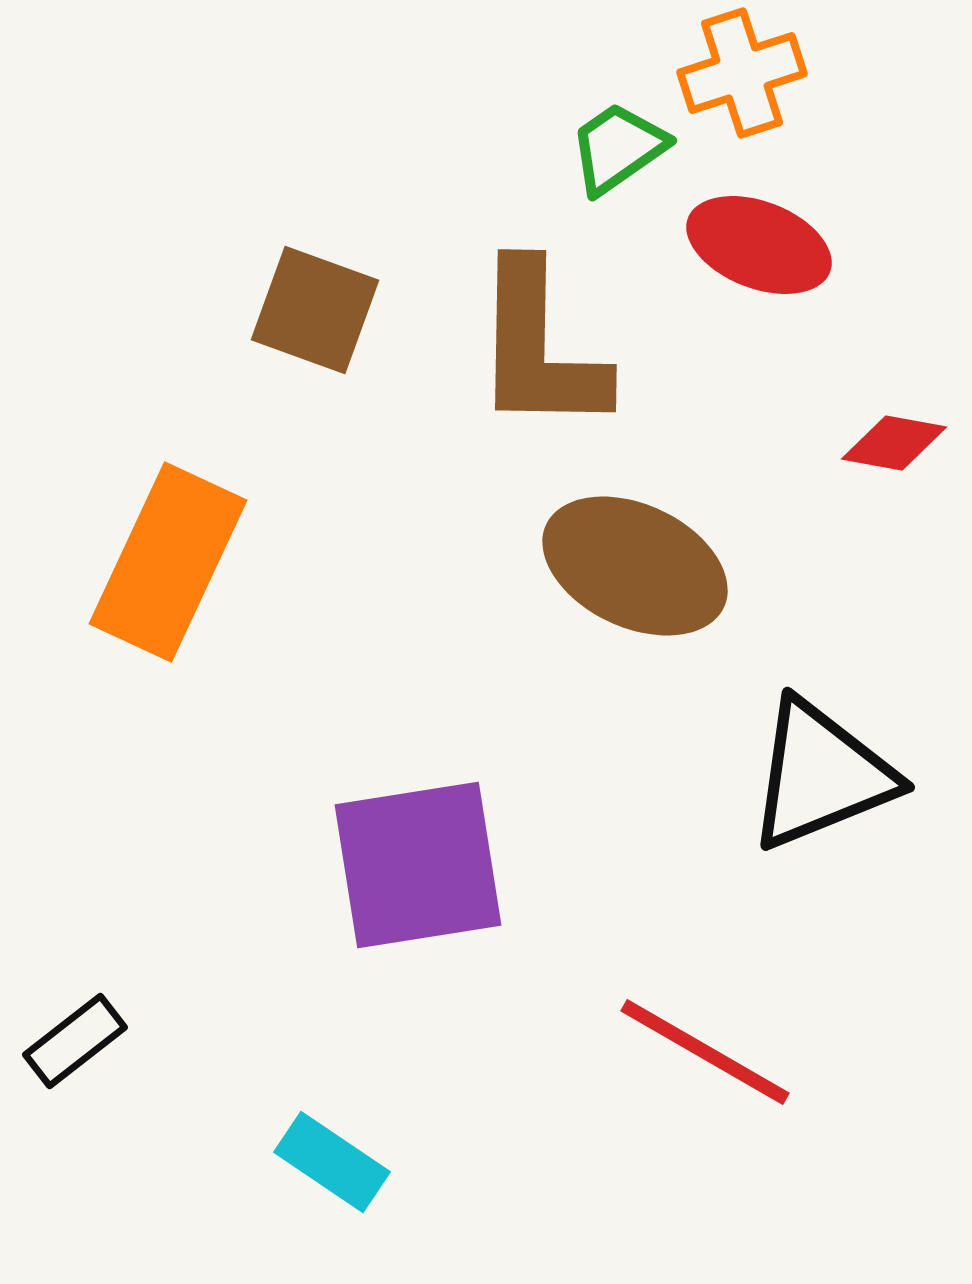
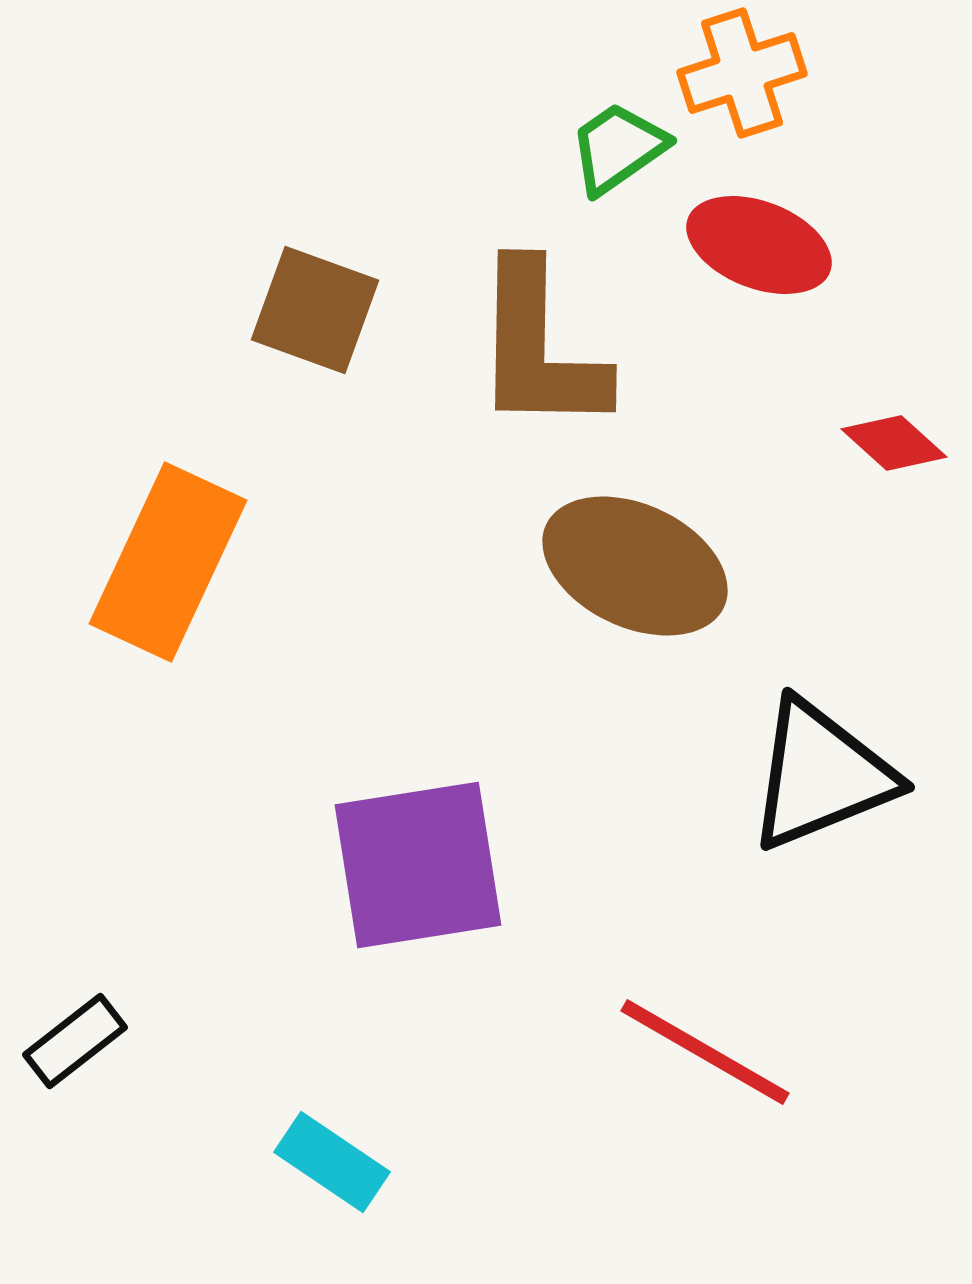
red diamond: rotated 32 degrees clockwise
